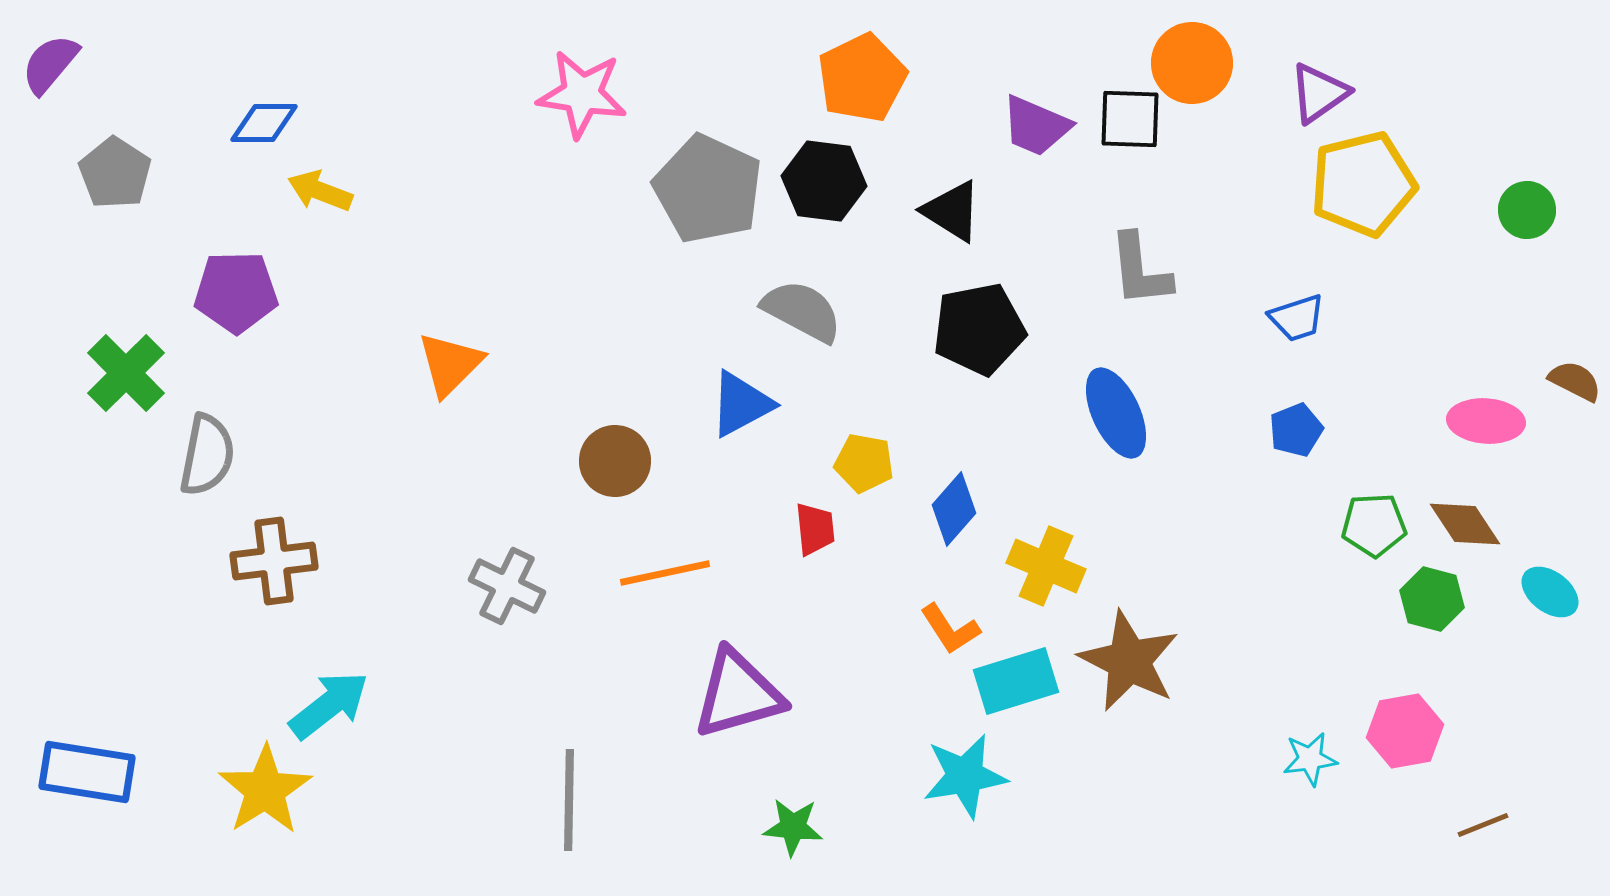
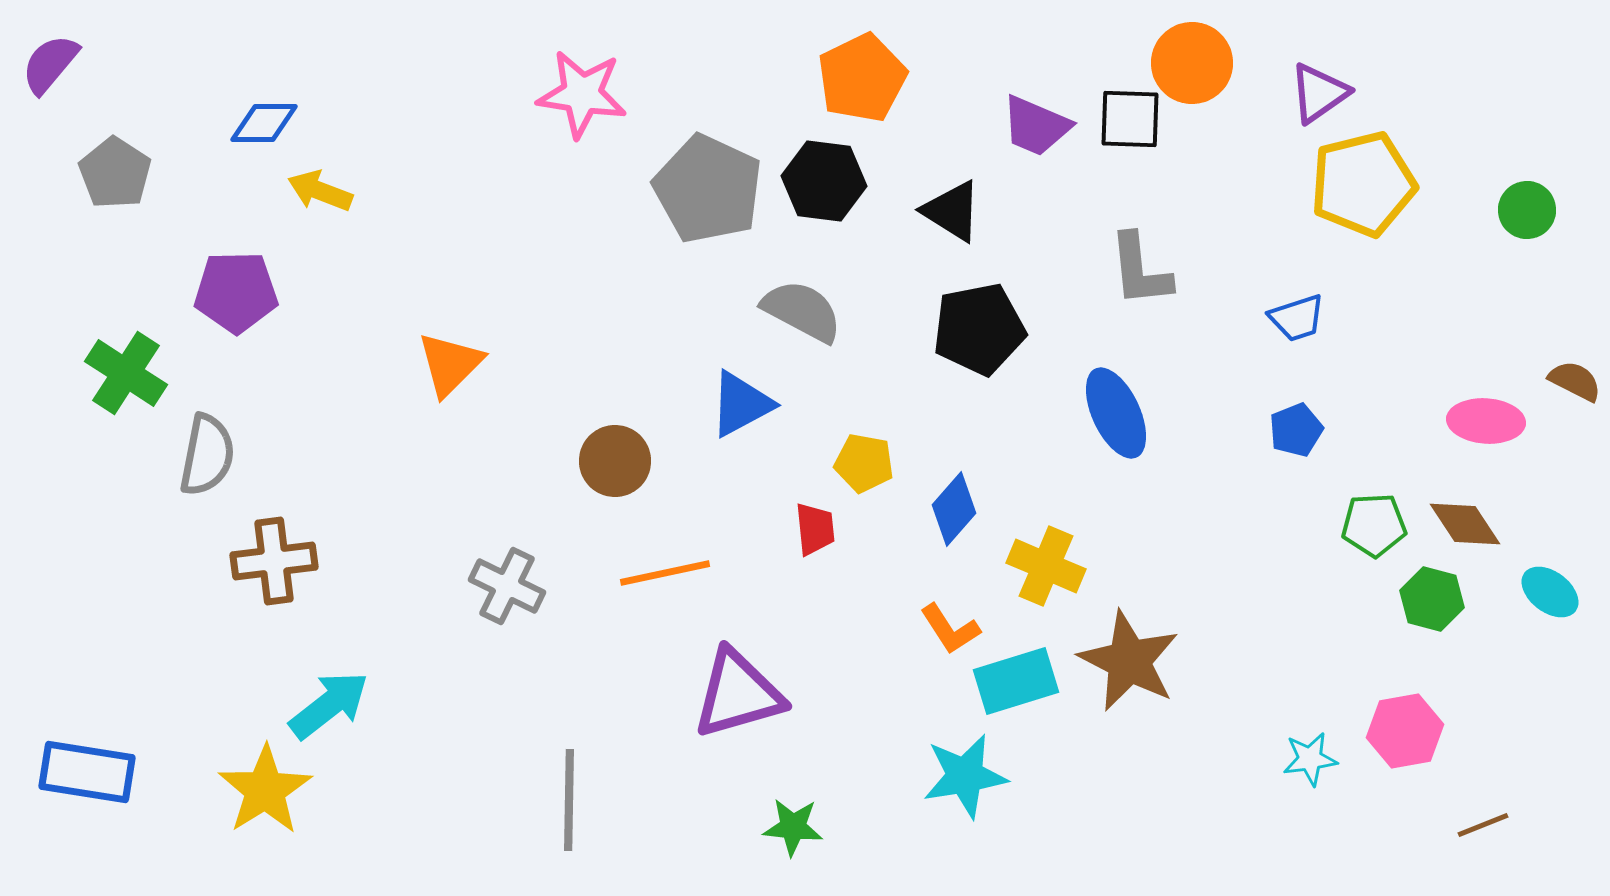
green cross at (126, 373): rotated 12 degrees counterclockwise
